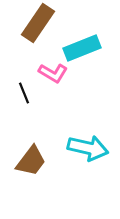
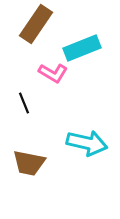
brown rectangle: moved 2 px left, 1 px down
black line: moved 10 px down
cyan arrow: moved 1 px left, 5 px up
brown trapezoid: moved 2 px left, 2 px down; rotated 64 degrees clockwise
